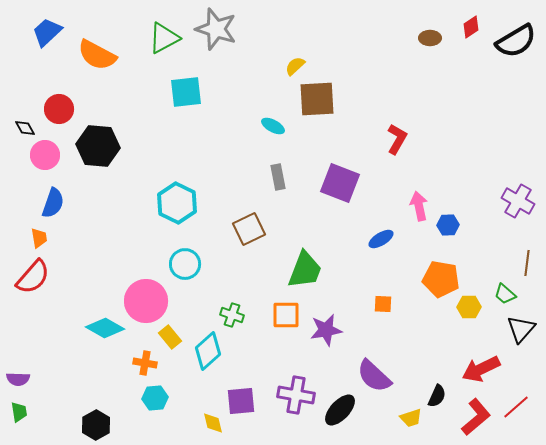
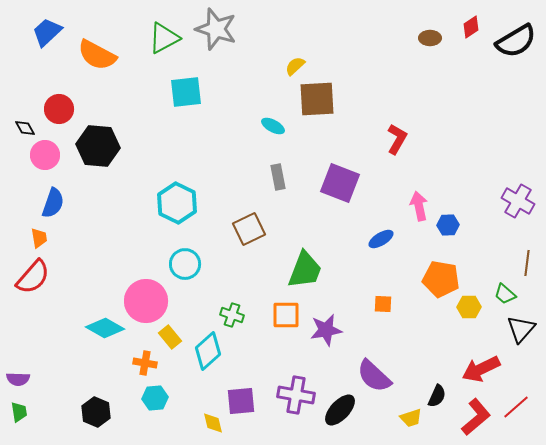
black hexagon at (96, 425): moved 13 px up; rotated 8 degrees counterclockwise
